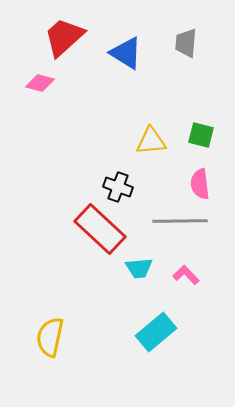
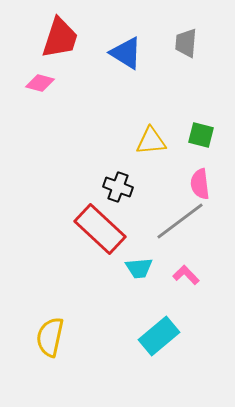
red trapezoid: moved 4 px left, 1 px down; rotated 150 degrees clockwise
gray line: rotated 36 degrees counterclockwise
cyan rectangle: moved 3 px right, 4 px down
